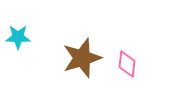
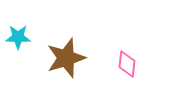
brown star: moved 16 px left
